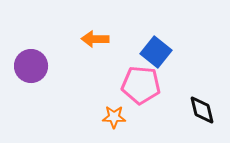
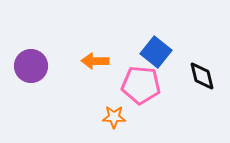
orange arrow: moved 22 px down
black diamond: moved 34 px up
